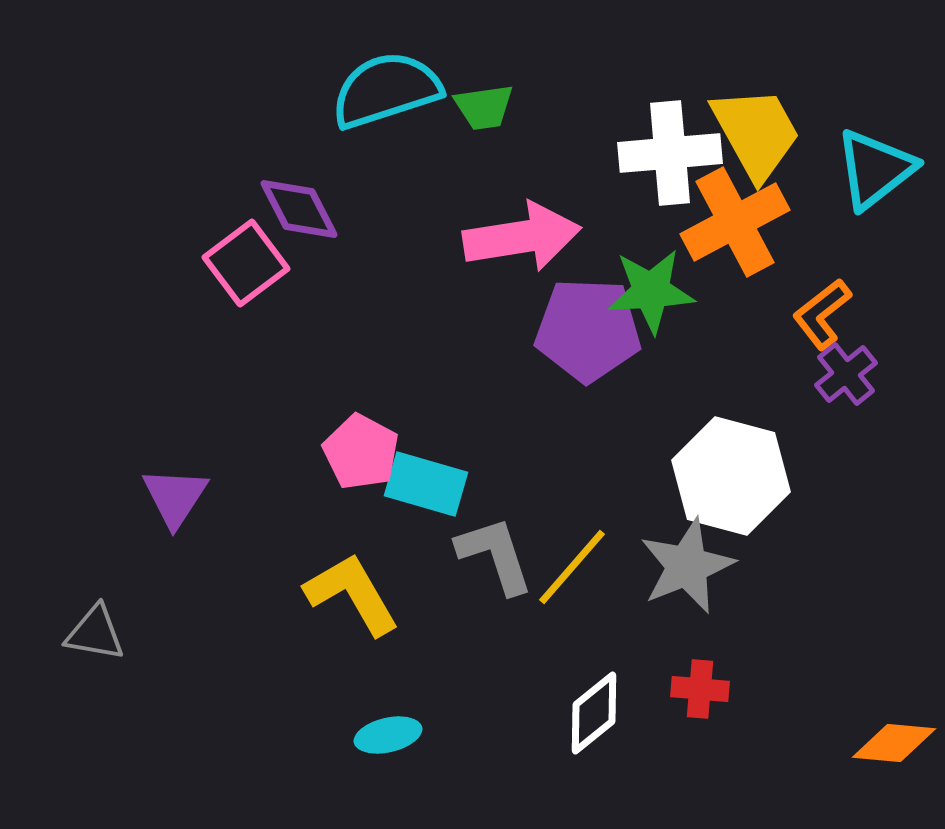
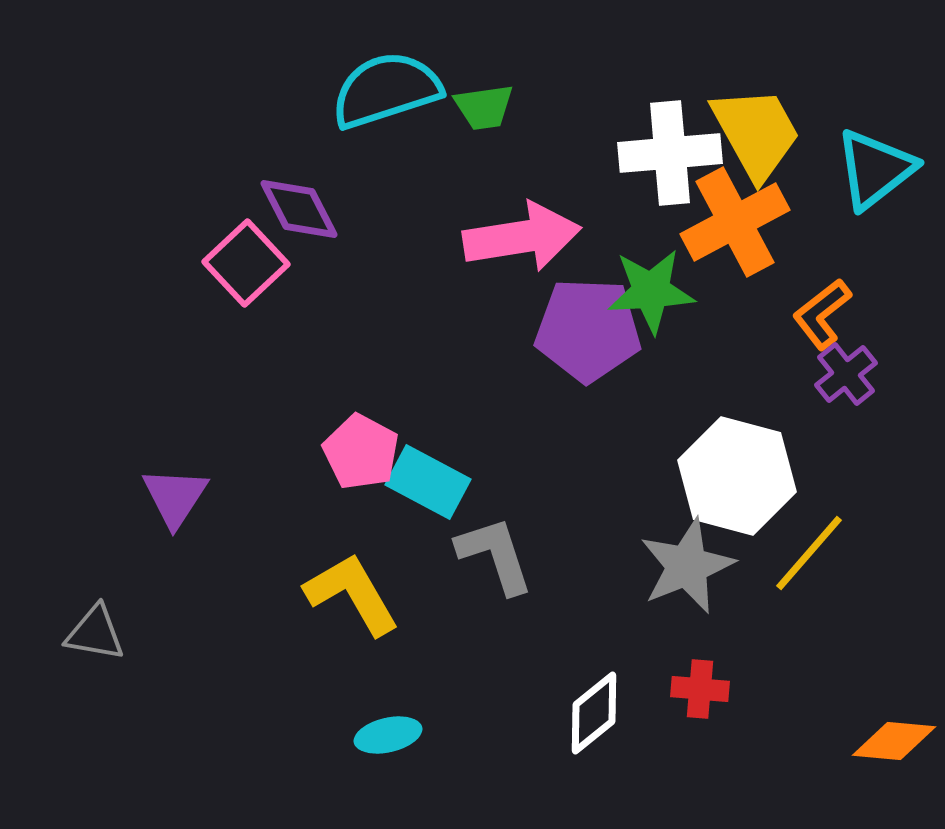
pink square: rotated 6 degrees counterclockwise
white hexagon: moved 6 px right
cyan rectangle: moved 2 px right, 2 px up; rotated 12 degrees clockwise
yellow line: moved 237 px right, 14 px up
orange diamond: moved 2 px up
